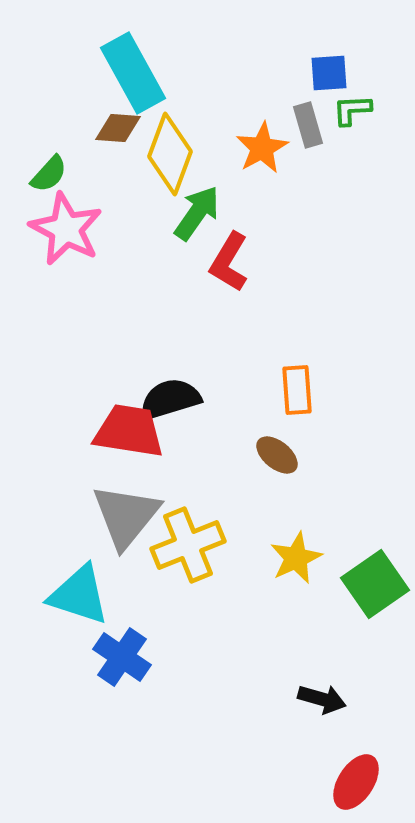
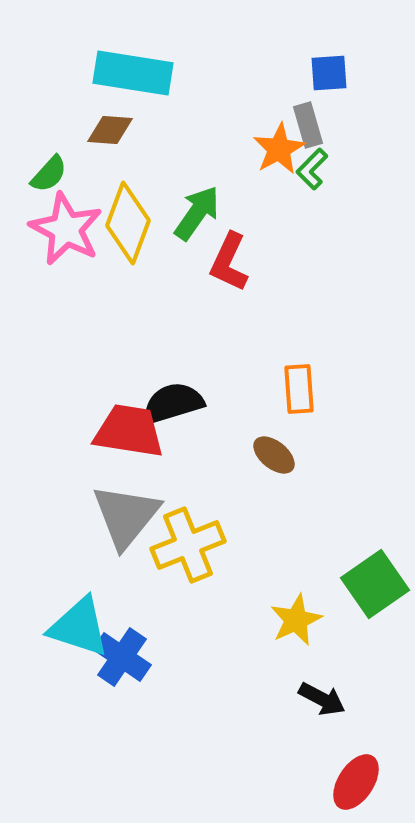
cyan rectangle: rotated 52 degrees counterclockwise
green L-shape: moved 40 px left, 59 px down; rotated 42 degrees counterclockwise
brown diamond: moved 8 px left, 2 px down
orange star: moved 17 px right, 1 px down
yellow diamond: moved 42 px left, 69 px down
red L-shape: rotated 6 degrees counterclockwise
orange rectangle: moved 2 px right, 1 px up
black semicircle: moved 3 px right, 4 px down
brown ellipse: moved 3 px left
yellow star: moved 62 px down
cyan triangle: moved 32 px down
black arrow: rotated 12 degrees clockwise
